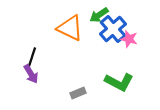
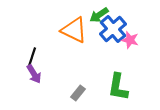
orange triangle: moved 4 px right, 2 px down
pink star: moved 1 px right, 1 px down
purple arrow: moved 3 px right
green L-shape: moved 1 px left, 5 px down; rotated 72 degrees clockwise
gray rectangle: rotated 28 degrees counterclockwise
